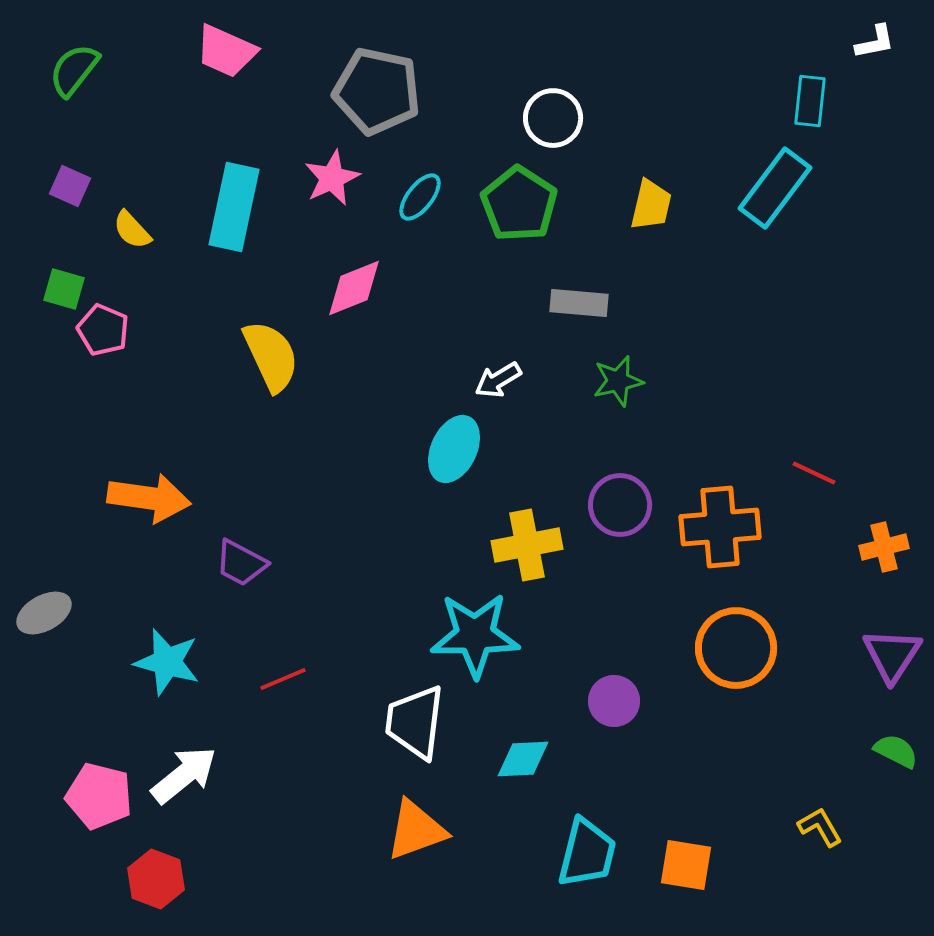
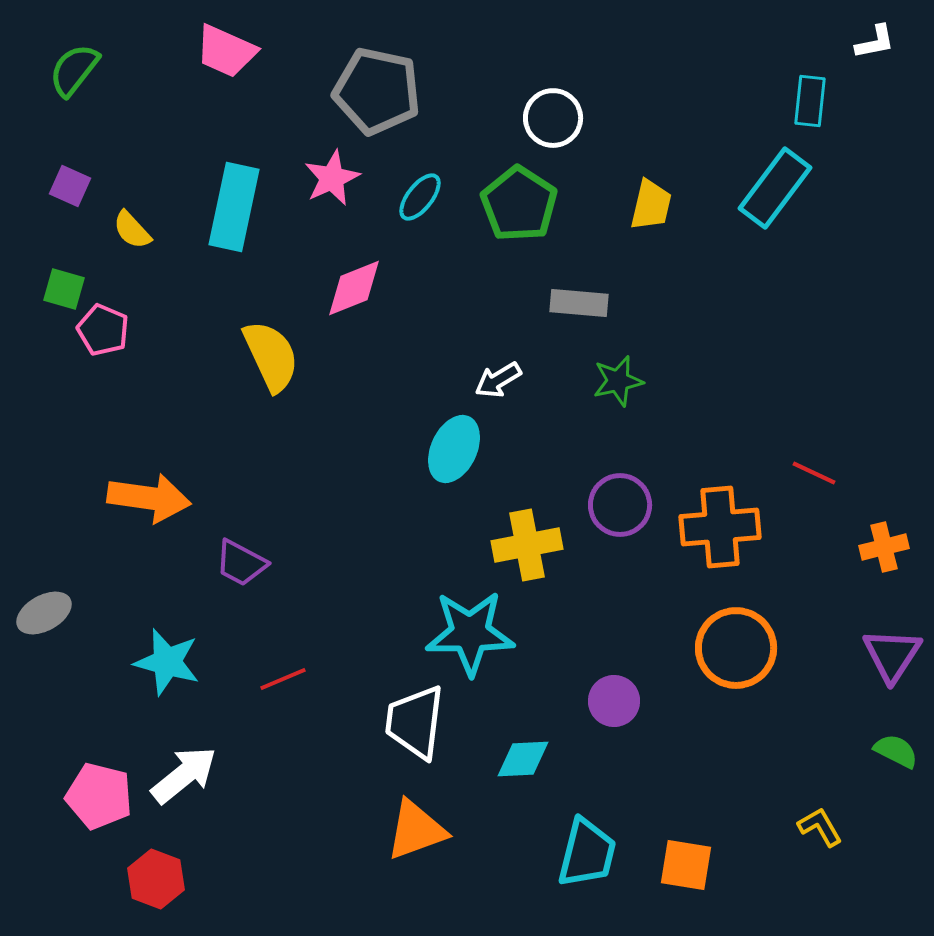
cyan star at (475, 635): moved 5 px left, 2 px up
